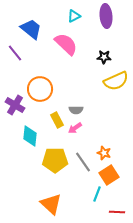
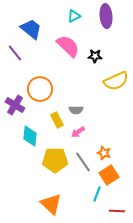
pink semicircle: moved 2 px right, 2 px down
black star: moved 9 px left, 1 px up
pink arrow: moved 3 px right, 4 px down
red line: moved 1 px up
